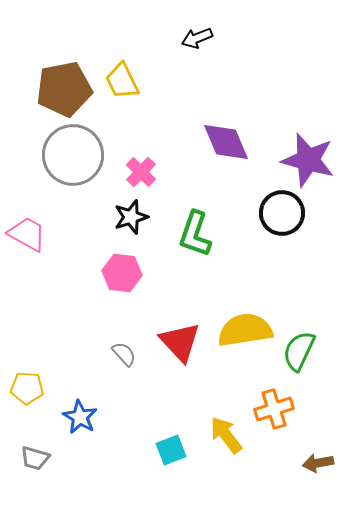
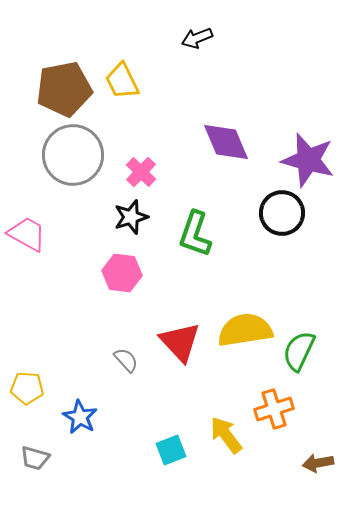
gray semicircle: moved 2 px right, 6 px down
